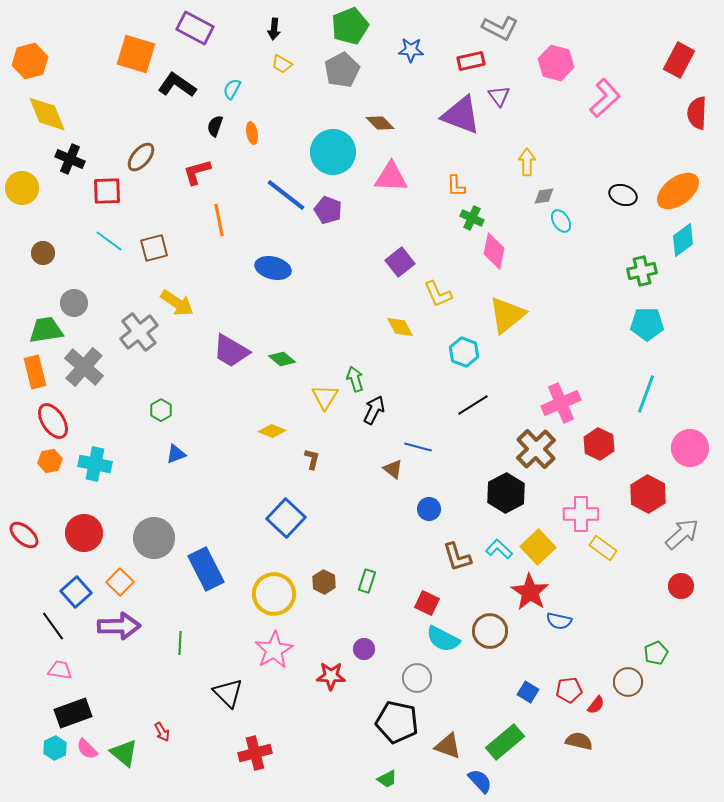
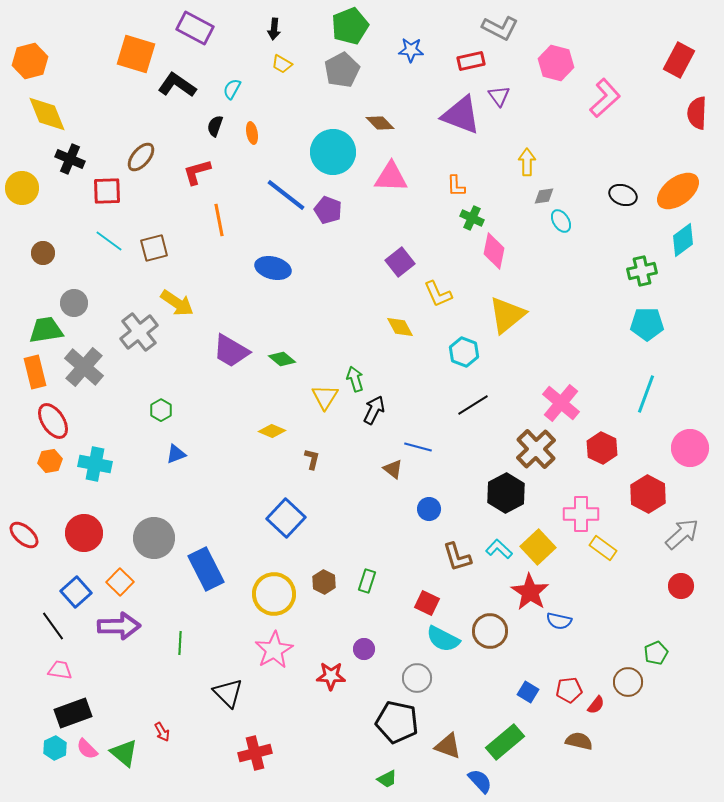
pink cross at (561, 403): rotated 27 degrees counterclockwise
red hexagon at (599, 444): moved 3 px right, 4 px down
